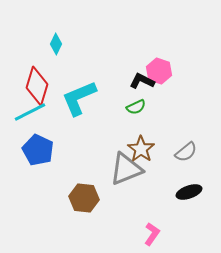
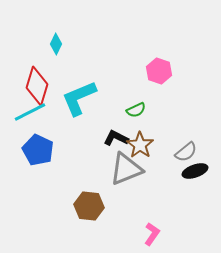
black L-shape: moved 26 px left, 57 px down
green semicircle: moved 3 px down
brown star: moved 1 px left, 4 px up
black ellipse: moved 6 px right, 21 px up
brown hexagon: moved 5 px right, 8 px down
